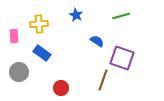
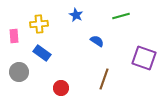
purple square: moved 22 px right
brown line: moved 1 px right, 1 px up
